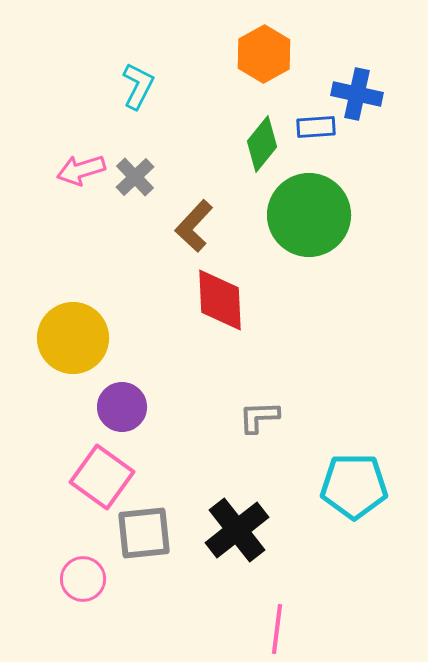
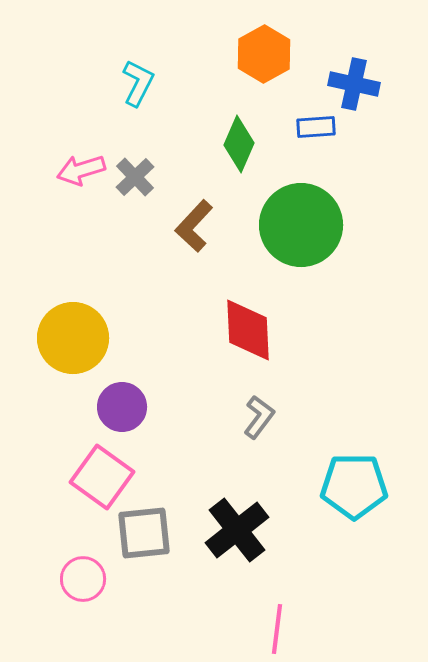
cyan L-shape: moved 3 px up
blue cross: moved 3 px left, 10 px up
green diamond: moved 23 px left; rotated 16 degrees counterclockwise
green circle: moved 8 px left, 10 px down
red diamond: moved 28 px right, 30 px down
gray L-shape: rotated 129 degrees clockwise
